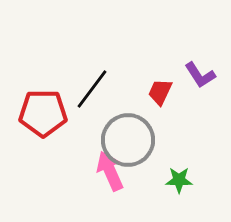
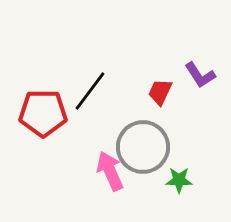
black line: moved 2 px left, 2 px down
gray circle: moved 15 px right, 7 px down
